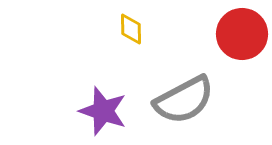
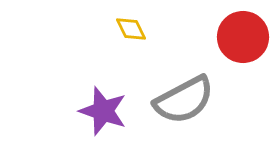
yellow diamond: rotated 24 degrees counterclockwise
red circle: moved 1 px right, 3 px down
